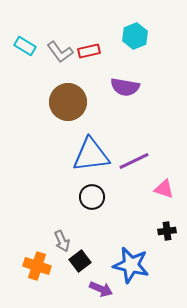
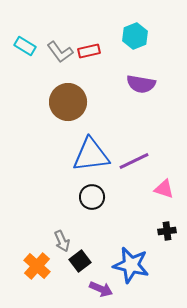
purple semicircle: moved 16 px right, 3 px up
orange cross: rotated 24 degrees clockwise
